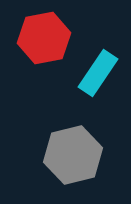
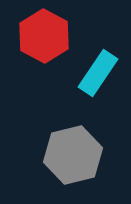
red hexagon: moved 2 px up; rotated 21 degrees counterclockwise
